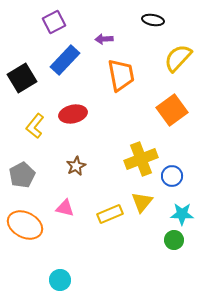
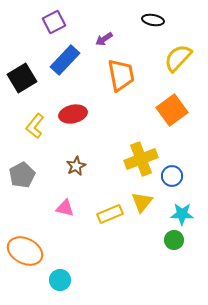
purple arrow: rotated 30 degrees counterclockwise
orange ellipse: moved 26 px down
